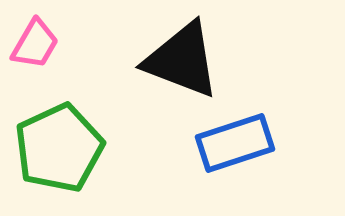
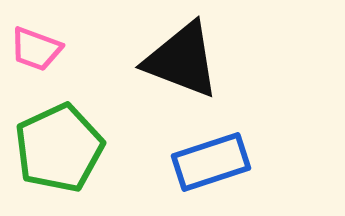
pink trapezoid: moved 1 px right, 5 px down; rotated 80 degrees clockwise
blue rectangle: moved 24 px left, 19 px down
